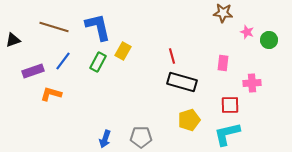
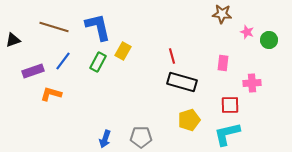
brown star: moved 1 px left, 1 px down
